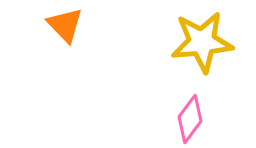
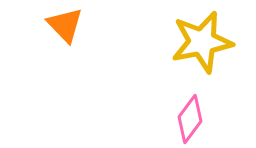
yellow star: rotated 6 degrees counterclockwise
